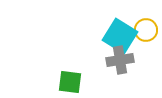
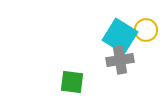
green square: moved 2 px right
